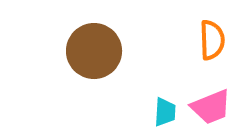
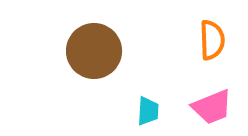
pink trapezoid: moved 1 px right
cyan trapezoid: moved 17 px left, 1 px up
